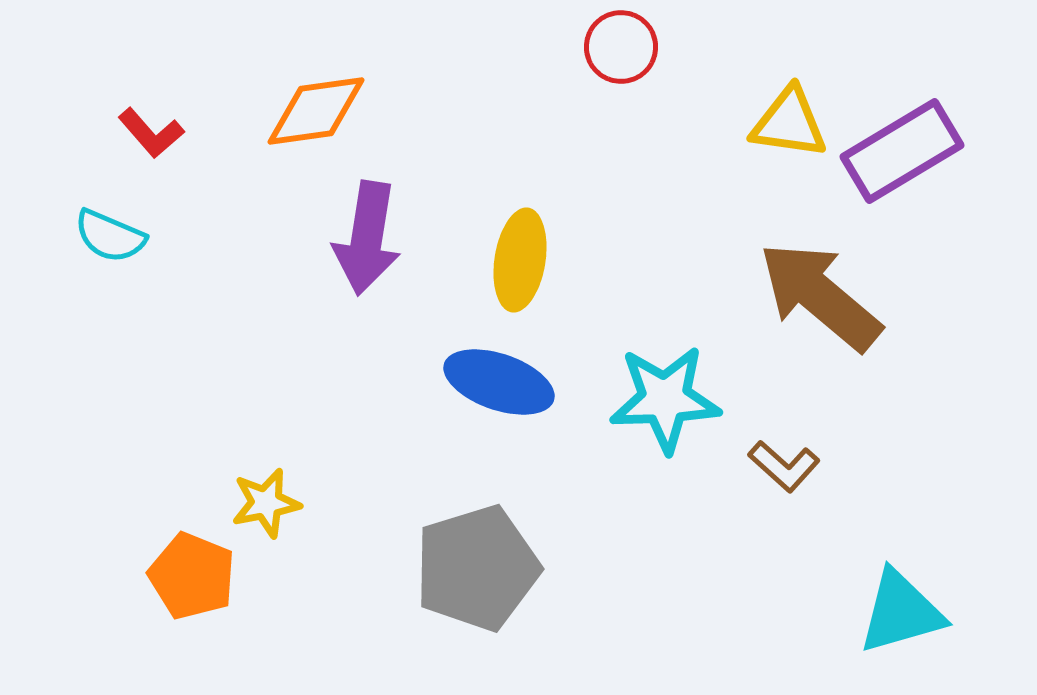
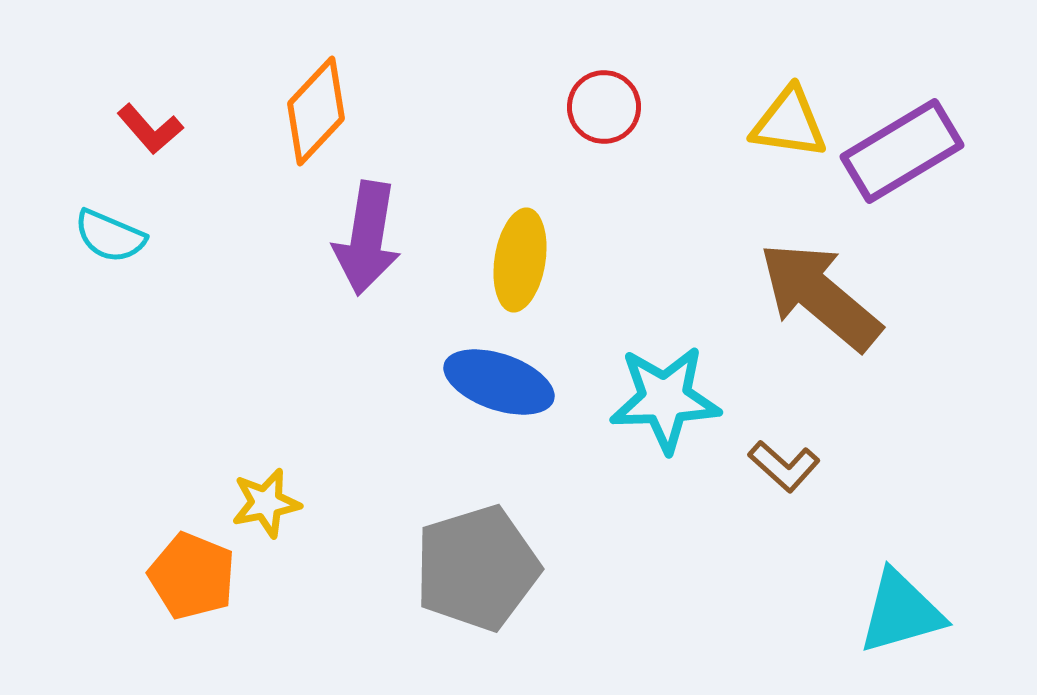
red circle: moved 17 px left, 60 px down
orange diamond: rotated 39 degrees counterclockwise
red L-shape: moved 1 px left, 4 px up
